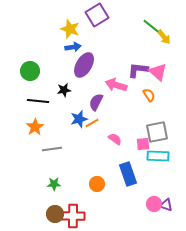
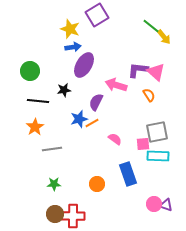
pink triangle: moved 2 px left
